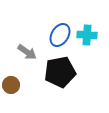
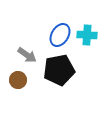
gray arrow: moved 3 px down
black pentagon: moved 1 px left, 2 px up
brown circle: moved 7 px right, 5 px up
